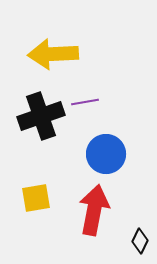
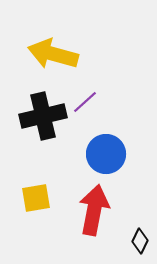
yellow arrow: rotated 18 degrees clockwise
purple line: rotated 32 degrees counterclockwise
black cross: moved 2 px right; rotated 6 degrees clockwise
